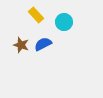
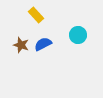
cyan circle: moved 14 px right, 13 px down
